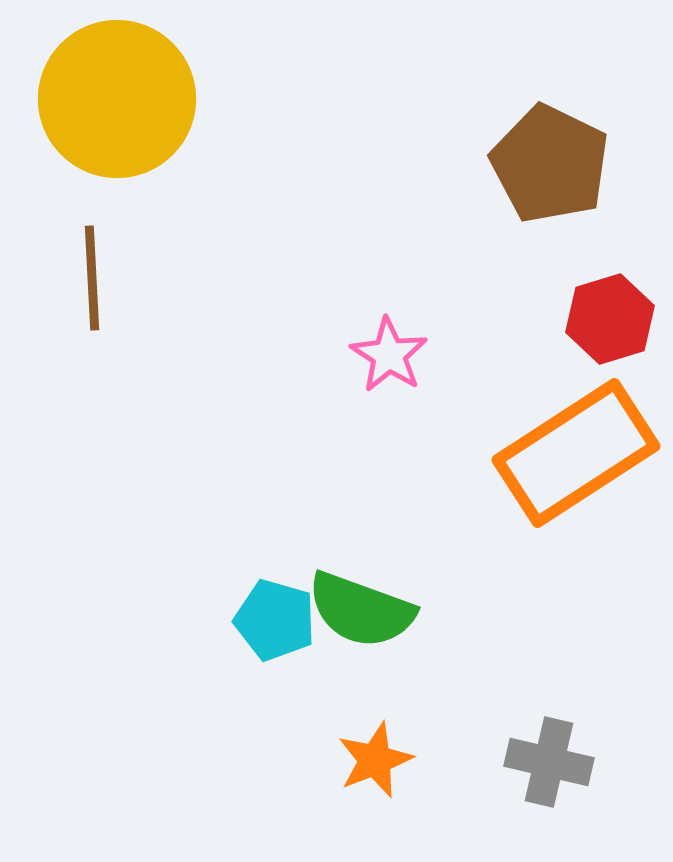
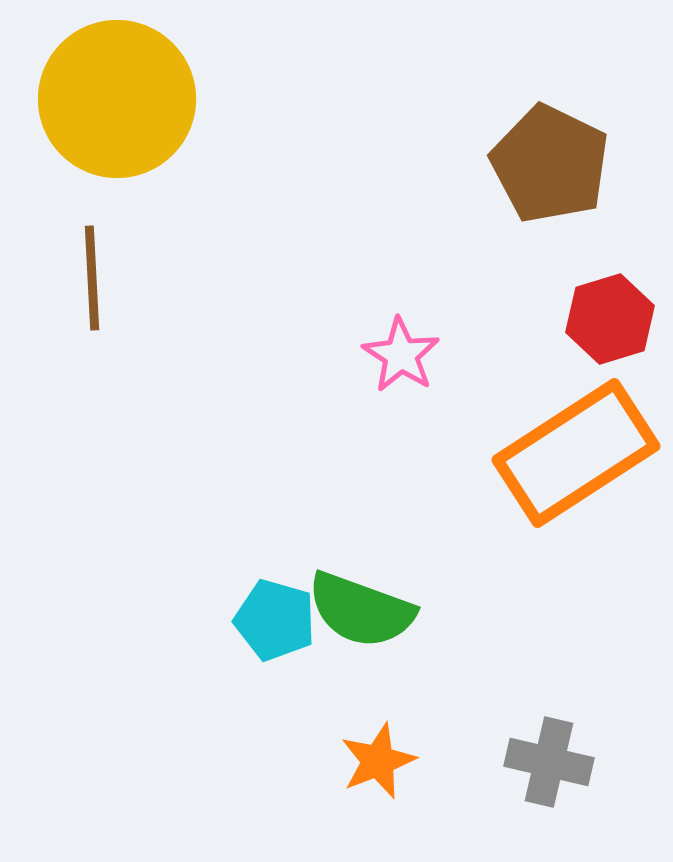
pink star: moved 12 px right
orange star: moved 3 px right, 1 px down
